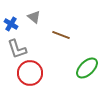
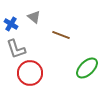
gray L-shape: moved 1 px left
